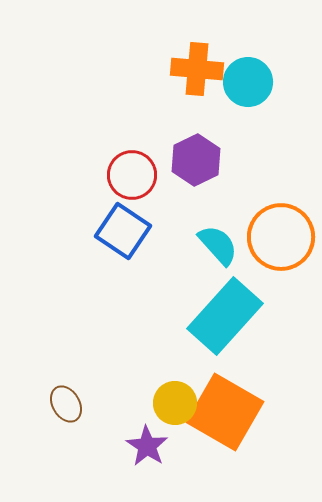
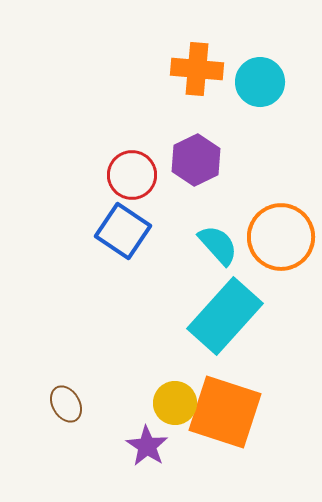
cyan circle: moved 12 px right
orange square: rotated 12 degrees counterclockwise
